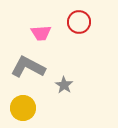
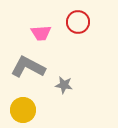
red circle: moved 1 px left
gray star: rotated 24 degrees counterclockwise
yellow circle: moved 2 px down
